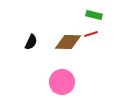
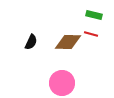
red line: rotated 32 degrees clockwise
pink circle: moved 1 px down
